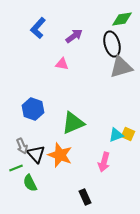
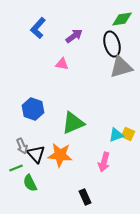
orange star: rotated 15 degrees counterclockwise
